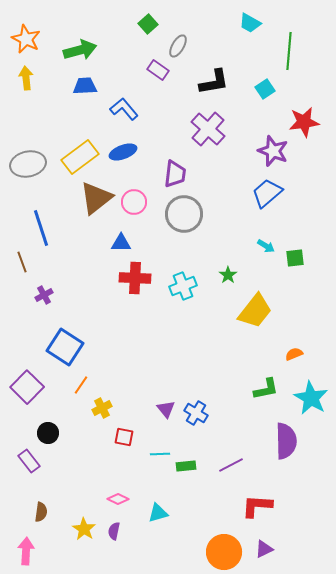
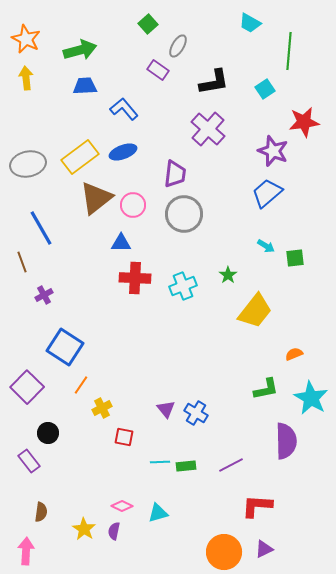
pink circle at (134, 202): moved 1 px left, 3 px down
blue line at (41, 228): rotated 12 degrees counterclockwise
cyan line at (160, 454): moved 8 px down
pink diamond at (118, 499): moved 4 px right, 7 px down
